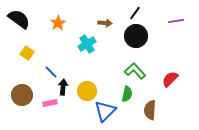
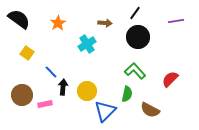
black circle: moved 2 px right, 1 px down
pink rectangle: moved 5 px left, 1 px down
brown semicircle: rotated 66 degrees counterclockwise
